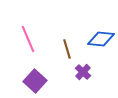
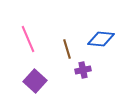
purple cross: moved 2 px up; rotated 35 degrees clockwise
